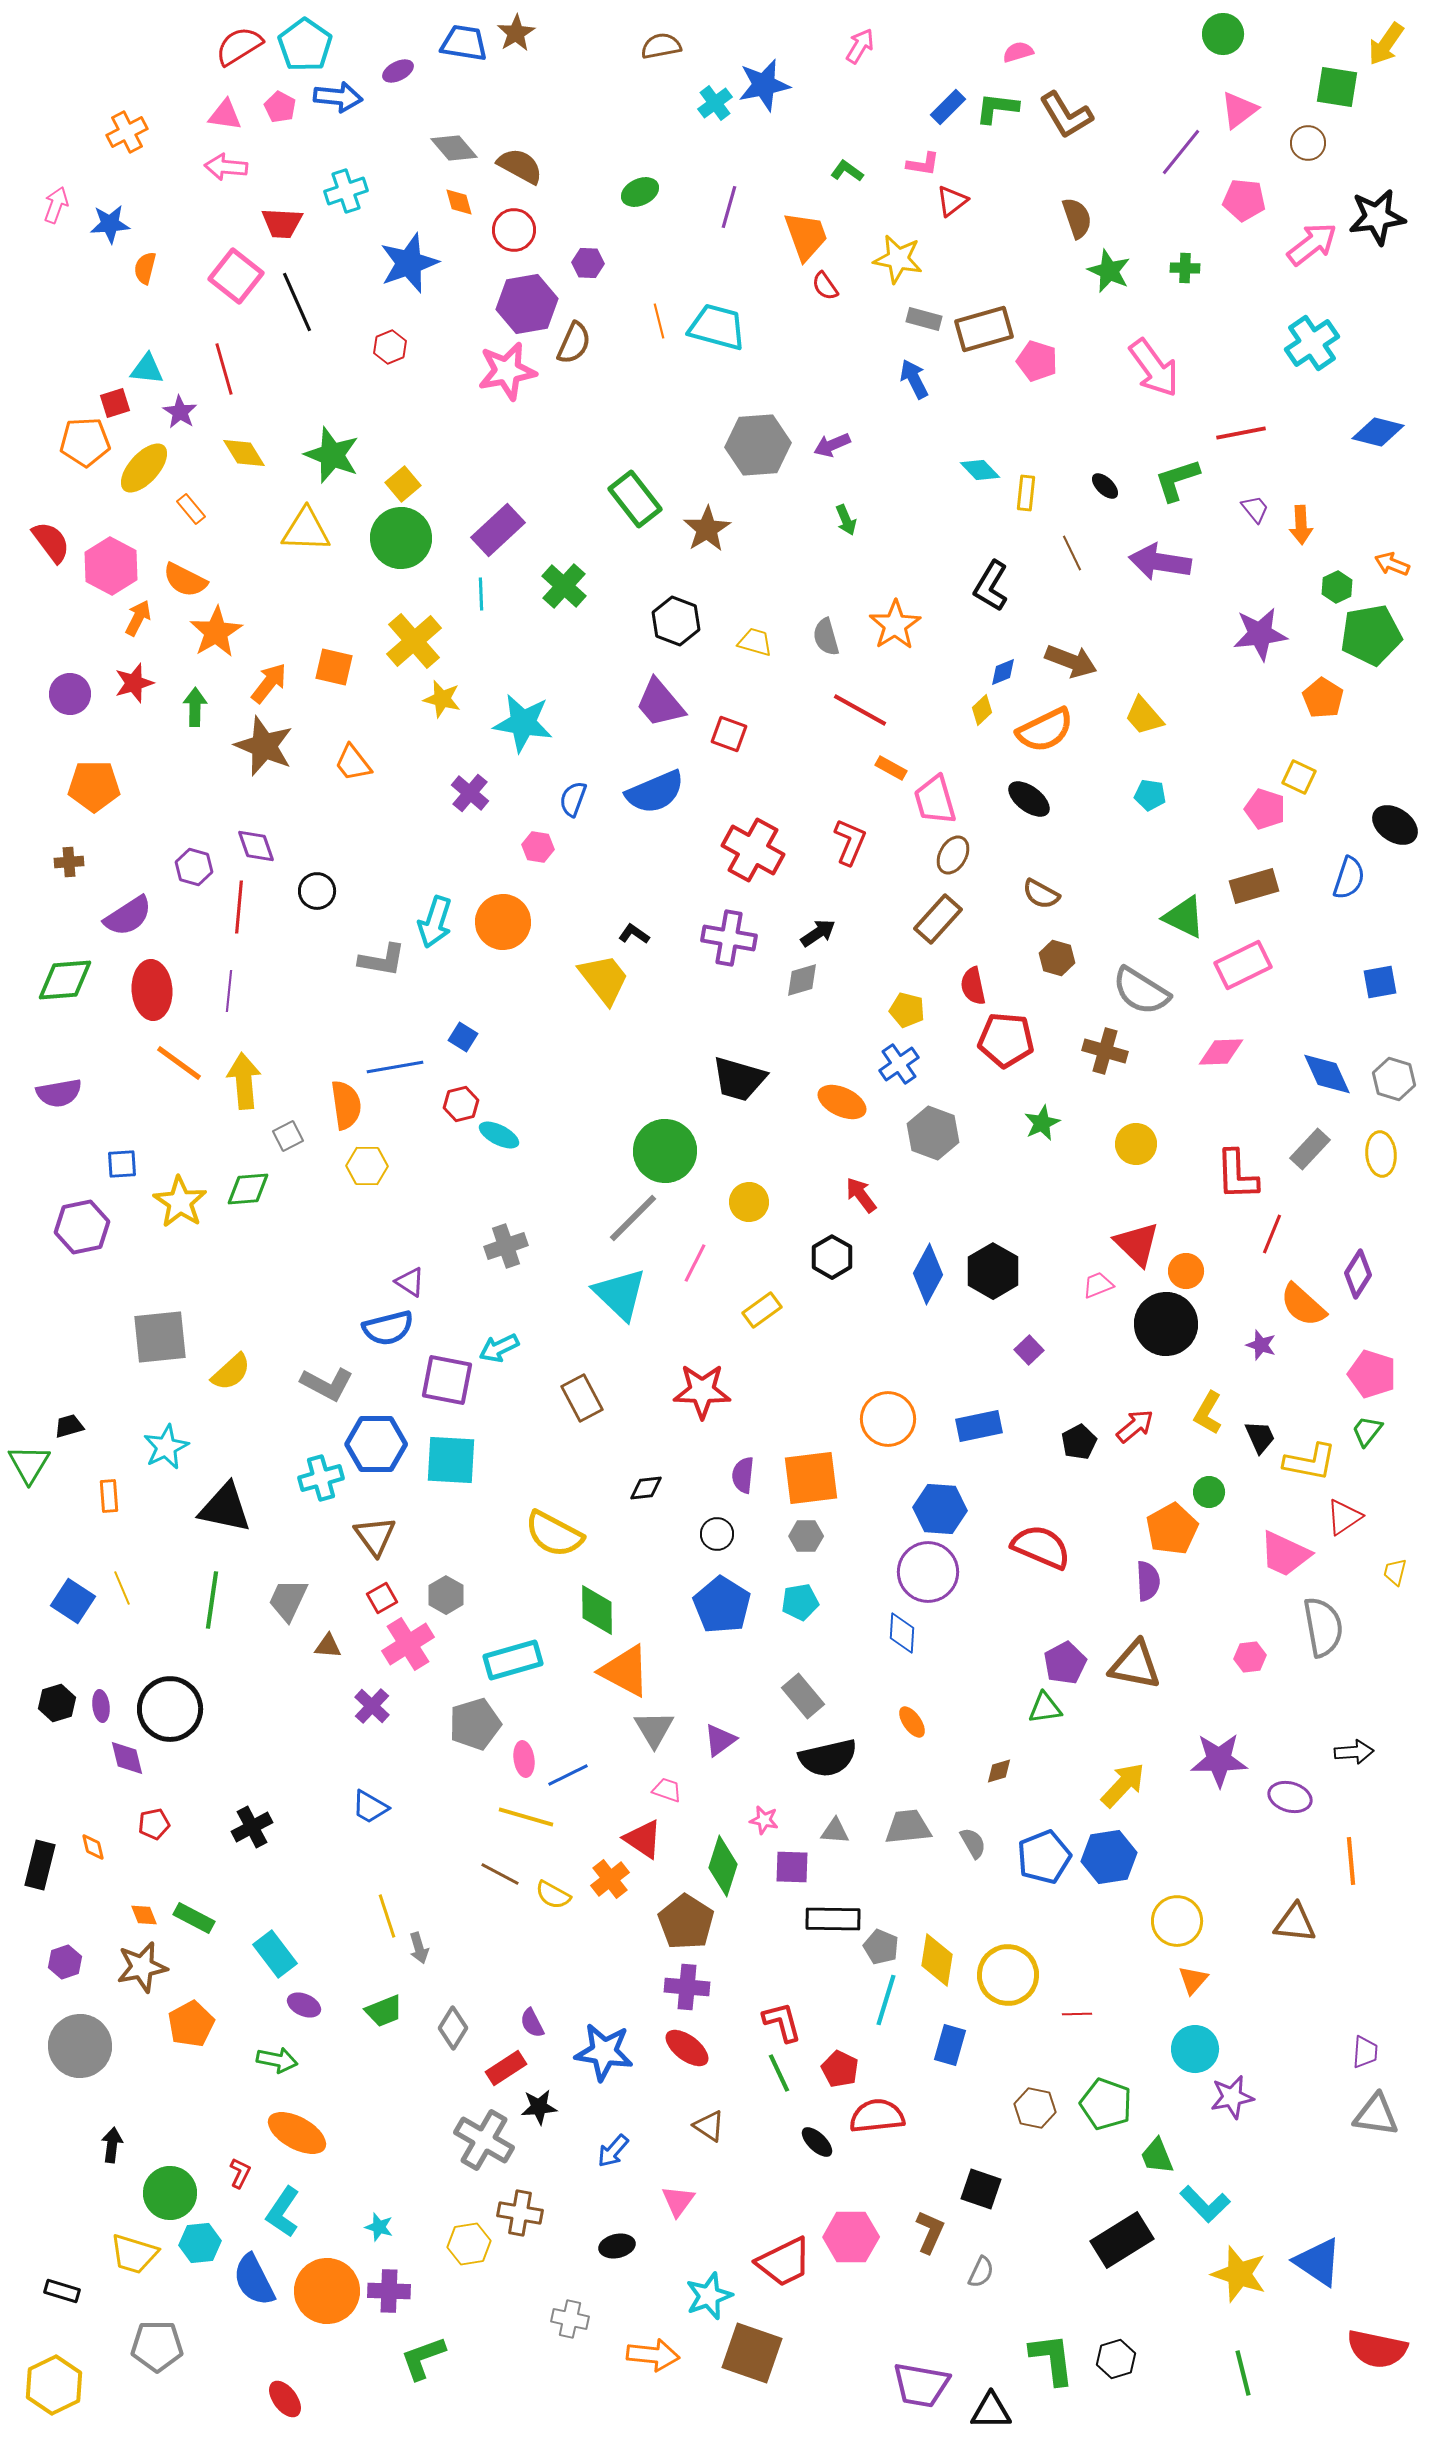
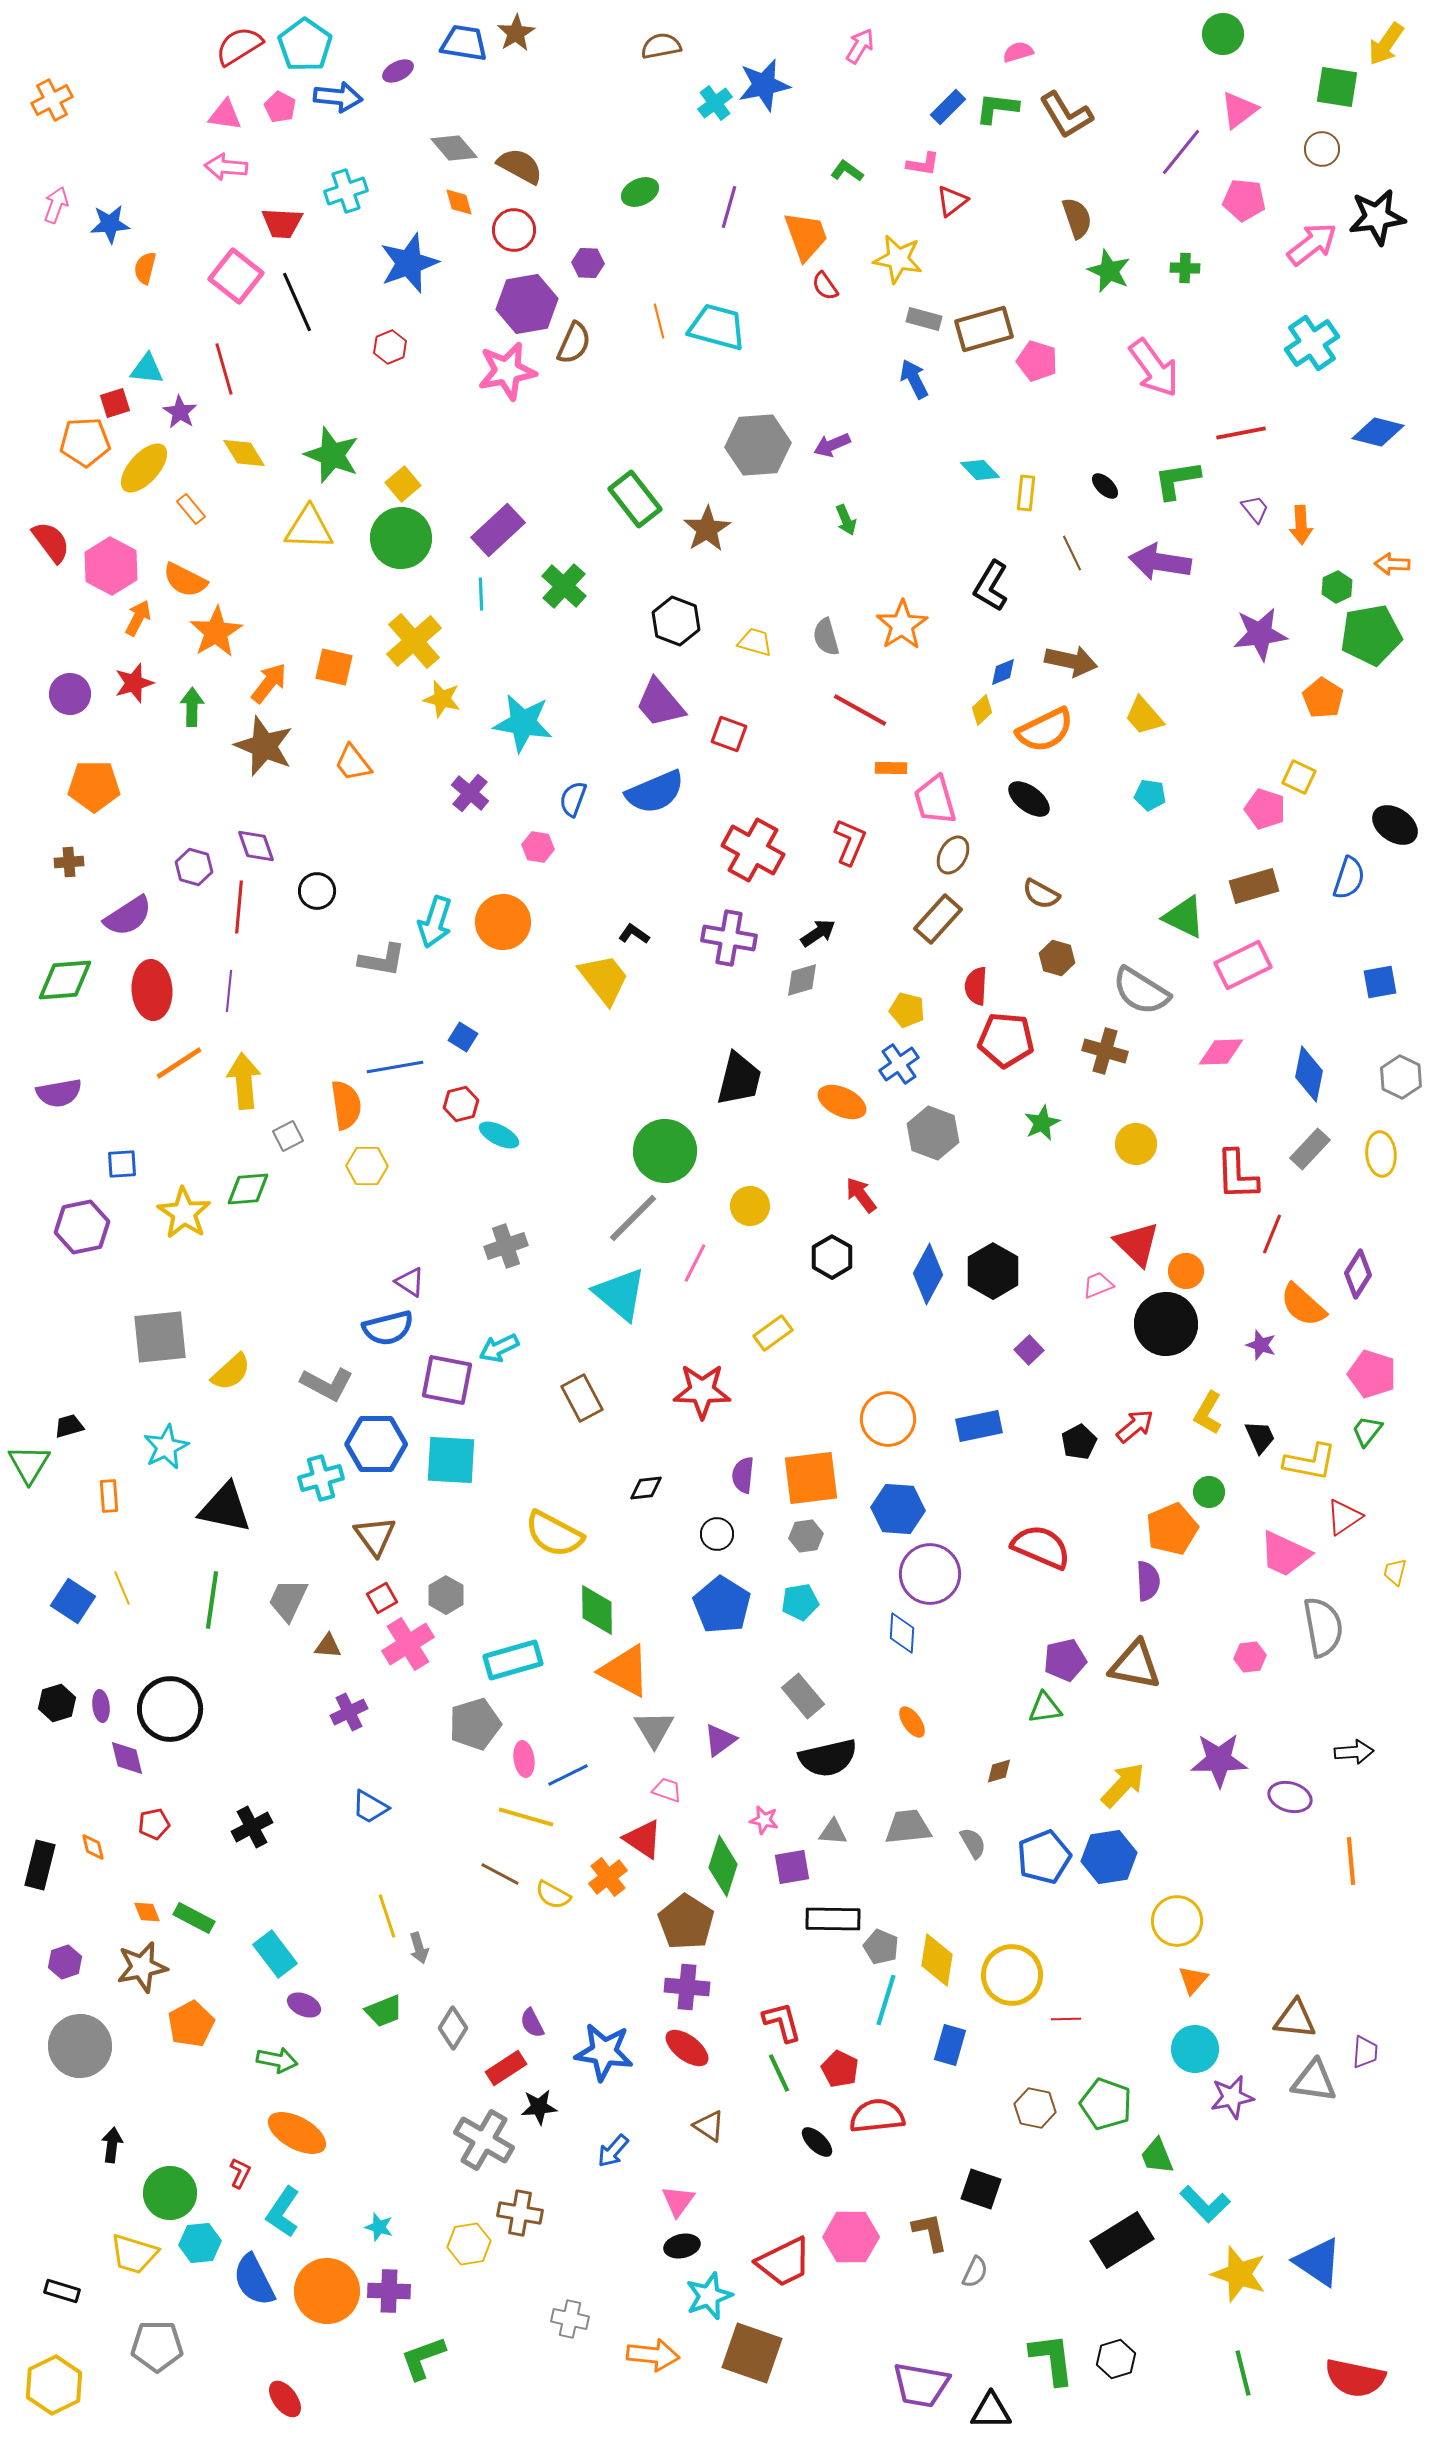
orange cross at (127, 132): moved 75 px left, 32 px up
brown circle at (1308, 143): moved 14 px right, 6 px down
green L-shape at (1177, 480): rotated 9 degrees clockwise
yellow triangle at (306, 530): moved 3 px right, 2 px up
orange arrow at (1392, 564): rotated 20 degrees counterclockwise
orange star at (895, 625): moved 7 px right
brown arrow at (1071, 661): rotated 9 degrees counterclockwise
green arrow at (195, 707): moved 3 px left
orange rectangle at (891, 768): rotated 28 degrees counterclockwise
red semicircle at (973, 986): moved 3 px right; rotated 15 degrees clockwise
orange line at (179, 1063): rotated 69 degrees counterclockwise
blue diamond at (1327, 1074): moved 18 px left; rotated 36 degrees clockwise
black trapezoid at (739, 1079): rotated 92 degrees counterclockwise
gray hexagon at (1394, 1079): moved 7 px right, 2 px up; rotated 9 degrees clockwise
yellow star at (180, 1202): moved 4 px right, 11 px down
yellow circle at (749, 1202): moved 1 px right, 4 px down
cyan triangle at (620, 1294): rotated 4 degrees counterclockwise
yellow rectangle at (762, 1310): moved 11 px right, 23 px down
blue hexagon at (940, 1509): moved 42 px left
orange pentagon at (1172, 1529): rotated 6 degrees clockwise
gray hexagon at (806, 1536): rotated 8 degrees counterclockwise
purple circle at (928, 1572): moved 2 px right, 2 px down
purple pentagon at (1065, 1663): moved 3 px up; rotated 15 degrees clockwise
purple cross at (372, 1706): moved 23 px left, 6 px down; rotated 21 degrees clockwise
gray triangle at (835, 1831): moved 2 px left, 1 px down
purple square at (792, 1867): rotated 12 degrees counterclockwise
orange cross at (610, 1879): moved 2 px left, 2 px up
orange diamond at (144, 1915): moved 3 px right, 3 px up
brown triangle at (1295, 1923): moved 96 px down
yellow circle at (1008, 1975): moved 4 px right
red line at (1077, 2014): moved 11 px left, 5 px down
gray triangle at (1376, 2115): moved 62 px left, 34 px up
brown L-shape at (930, 2232): rotated 36 degrees counterclockwise
black ellipse at (617, 2246): moved 65 px right
gray semicircle at (981, 2272): moved 6 px left
red semicircle at (1377, 2349): moved 22 px left, 29 px down
